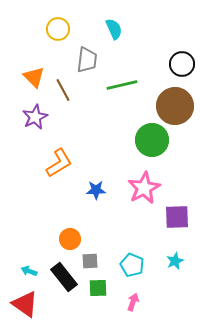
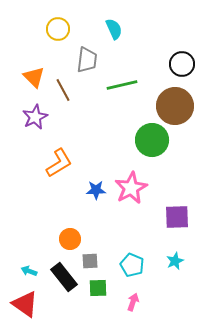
pink star: moved 13 px left
